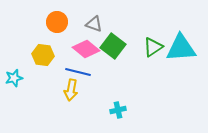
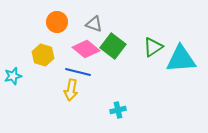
cyan triangle: moved 11 px down
yellow hexagon: rotated 10 degrees clockwise
cyan star: moved 1 px left, 2 px up
